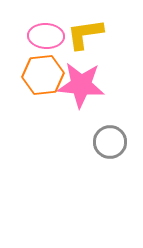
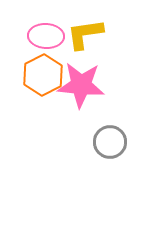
orange hexagon: rotated 21 degrees counterclockwise
